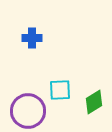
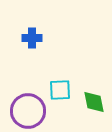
green diamond: rotated 70 degrees counterclockwise
